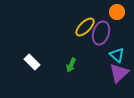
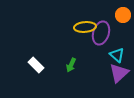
orange circle: moved 6 px right, 3 px down
yellow ellipse: rotated 40 degrees clockwise
white rectangle: moved 4 px right, 3 px down
